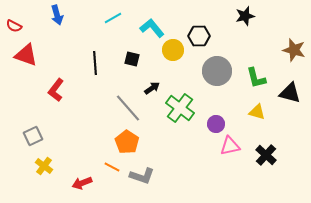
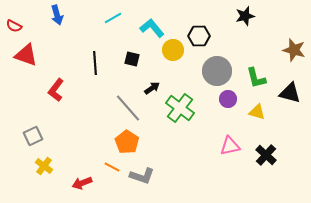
purple circle: moved 12 px right, 25 px up
